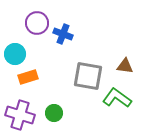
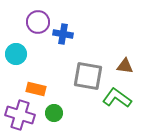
purple circle: moved 1 px right, 1 px up
blue cross: rotated 12 degrees counterclockwise
cyan circle: moved 1 px right
orange rectangle: moved 8 px right, 12 px down; rotated 30 degrees clockwise
